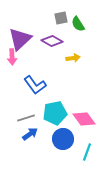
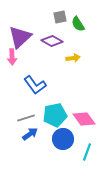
gray square: moved 1 px left, 1 px up
purple triangle: moved 2 px up
cyan pentagon: moved 2 px down
